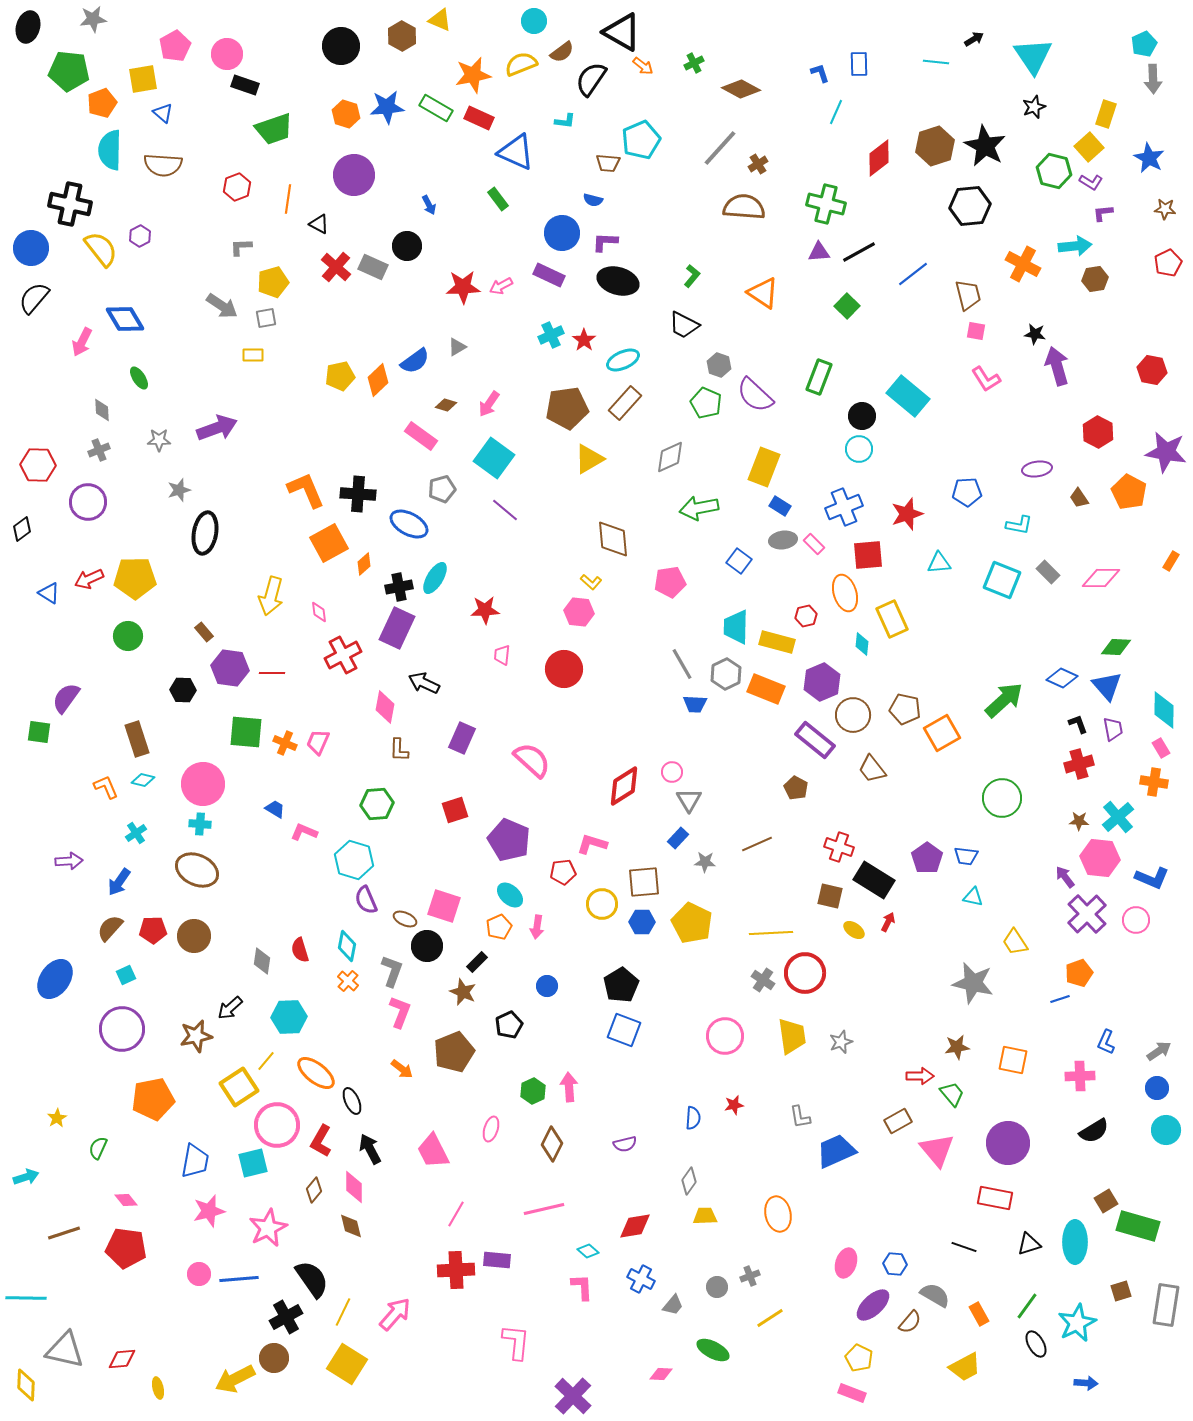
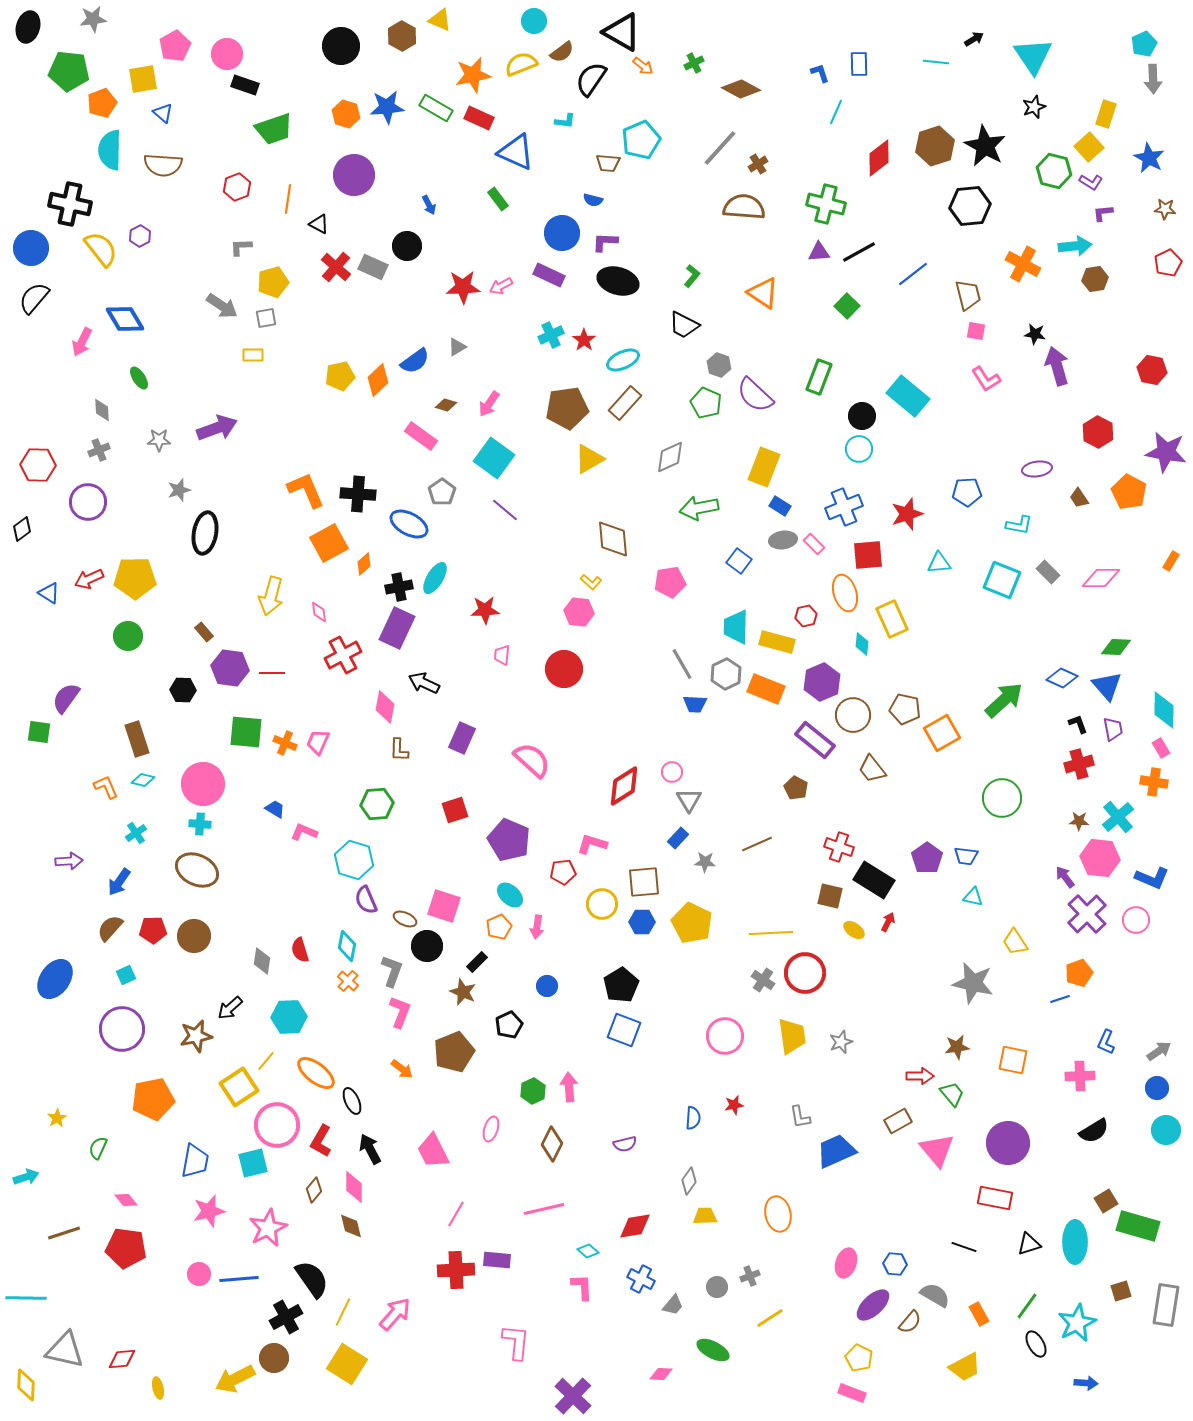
gray pentagon at (442, 489): moved 3 px down; rotated 20 degrees counterclockwise
